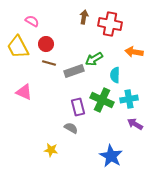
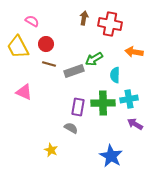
brown arrow: moved 1 px down
brown line: moved 1 px down
green cross: moved 1 px right, 3 px down; rotated 25 degrees counterclockwise
purple rectangle: rotated 24 degrees clockwise
yellow star: rotated 16 degrees clockwise
